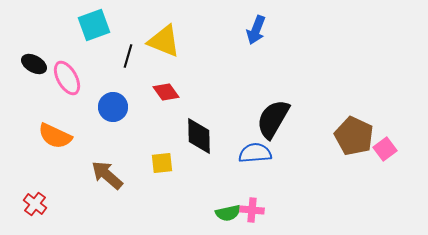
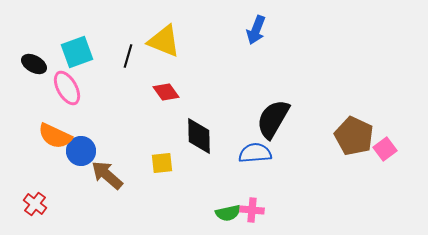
cyan square: moved 17 px left, 27 px down
pink ellipse: moved 10 px down
blue circle: moved 32 px left, 44 px down
